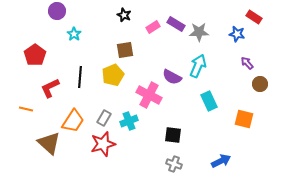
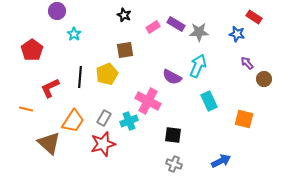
red pentagon: moved 3 px left, 5 px up
yellow pentagon: moved 6 px left, 1 px up
brown circle: moved 4 px right, 5 px up
pink cross: moved 1 px left, 6 px down
